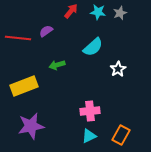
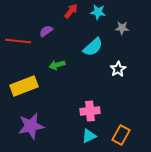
gray star: moved 2 px right, 15 px down; rotated 24 degrees clockwise
red line: moved 3 px down
